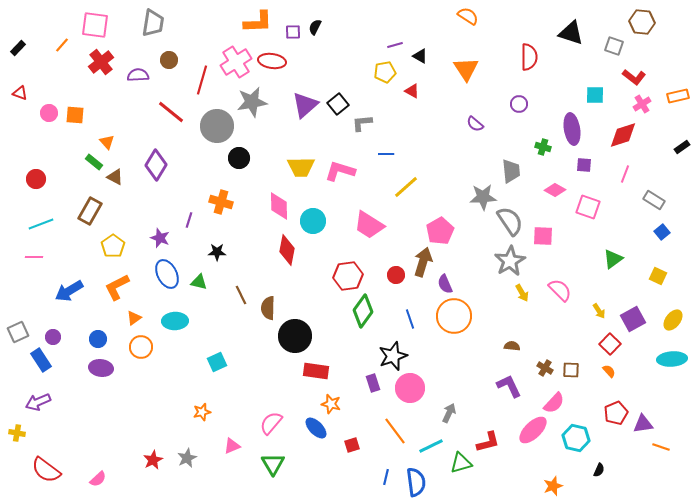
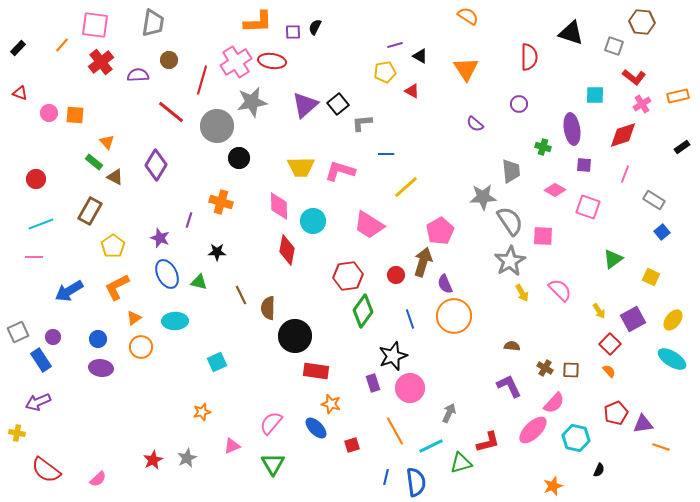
yellow square at (658, 276): moved 7 px left, 1 px down
cyan ellipse at (672, 359): rotated 36 degrees clockwise
orange line at (395, 431): rotated 8 degrees clockwise
